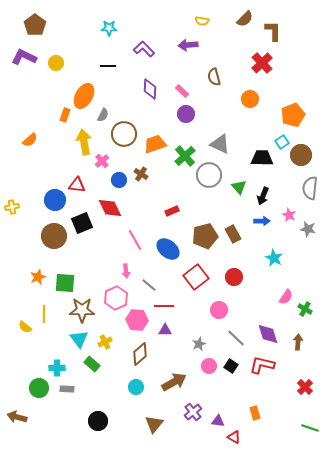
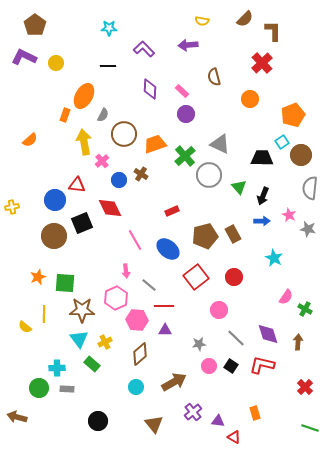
gray star at (199, 344): rotated 16 degrees clockwise
brown triangle at (154, 424): rotated 18 degrees counterclockwise
